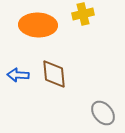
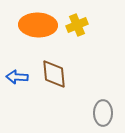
yellow cross: moved 6 px left, 11 px down; rotated 10 degrees counterclockwise
blue arrow: moved 1 px left, 2 px down
gray ellipse: rotated 40 degrees clockwise
